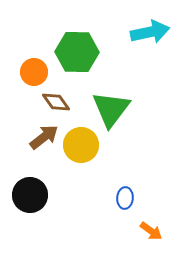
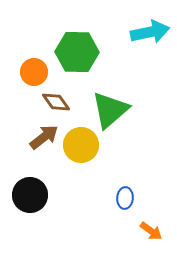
green triangle: moved 1 px left, 1 px down; rotated 12 degrees clockwise
